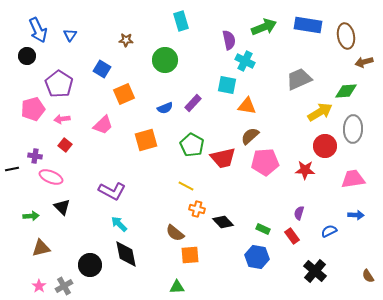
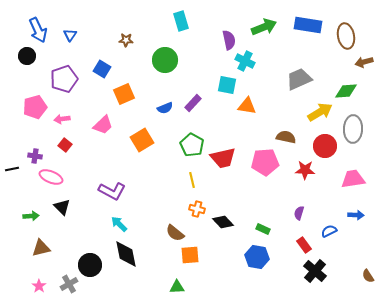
purple pentagon at (59, 84): moved 5 px right, 5 px up; rotated 20 degrees clockwise
pink pentagon at (33, 109): moved 2 px right, 2 px up
brown semicircle at (250, 136): moved 36 px right, 1 px down; rotated 54 degrees clockwise
orange square at (146, 140): moved 4 px left; rotated 15 degrees counterclockwise
yellow line at (186, 186): moved 6 px right, 6 px up; rotated 49 degrees clockwise
red rectangle at (292, 236): moved 12 px right, 9 px down
gray cross at (64, 286): moved 5 px right, 2 px up
